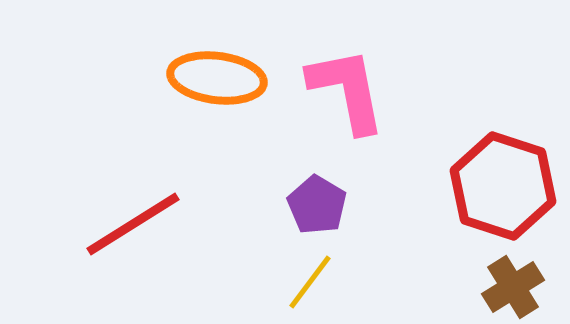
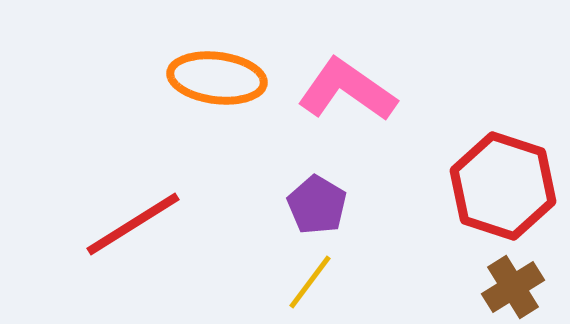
pink L-shape: rotated 44 degrees counterclockwise
